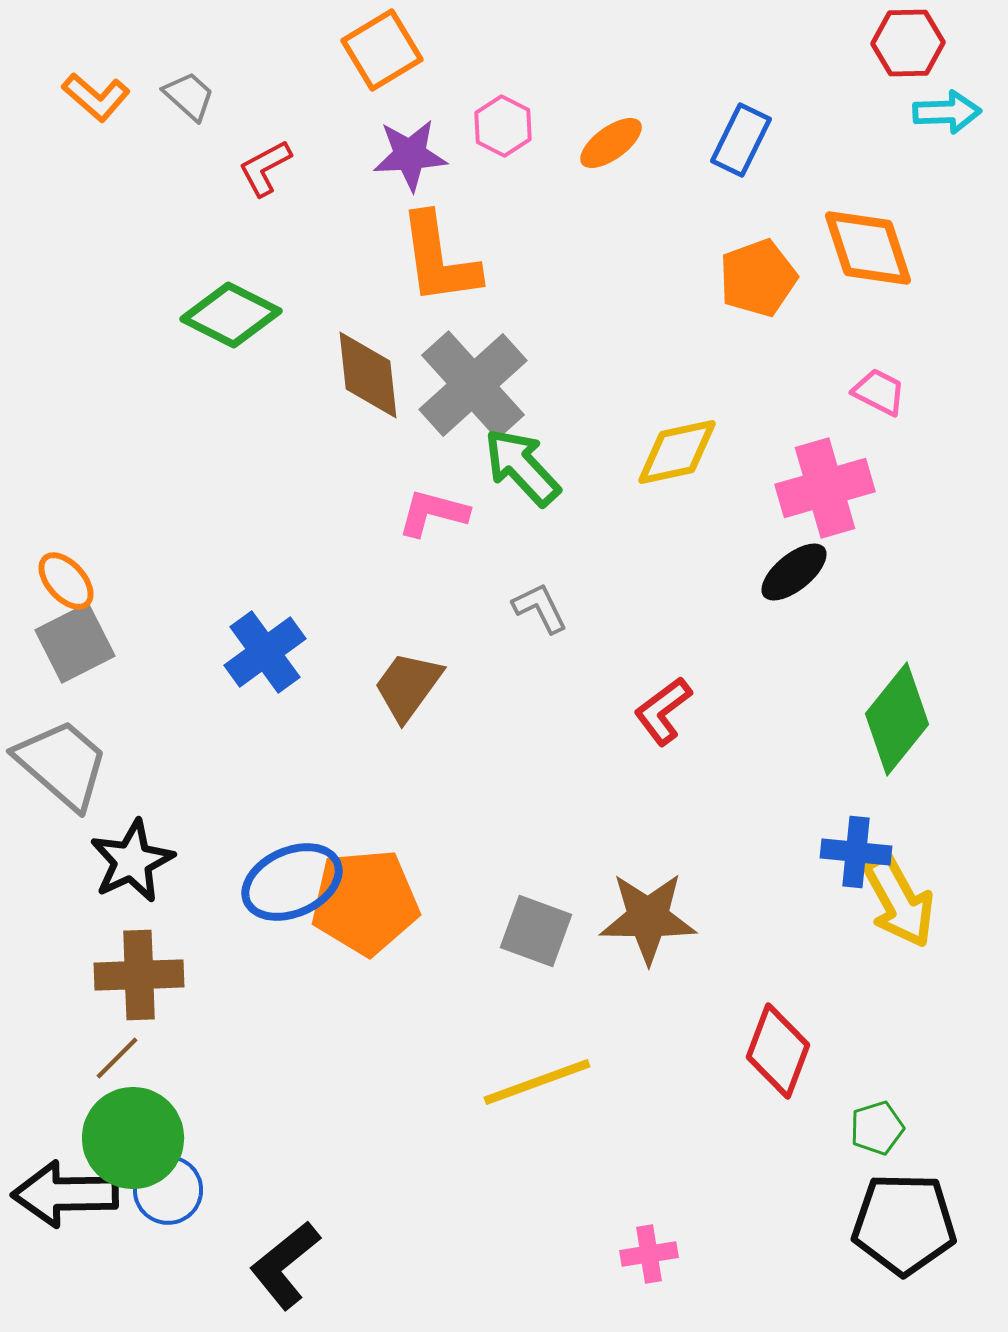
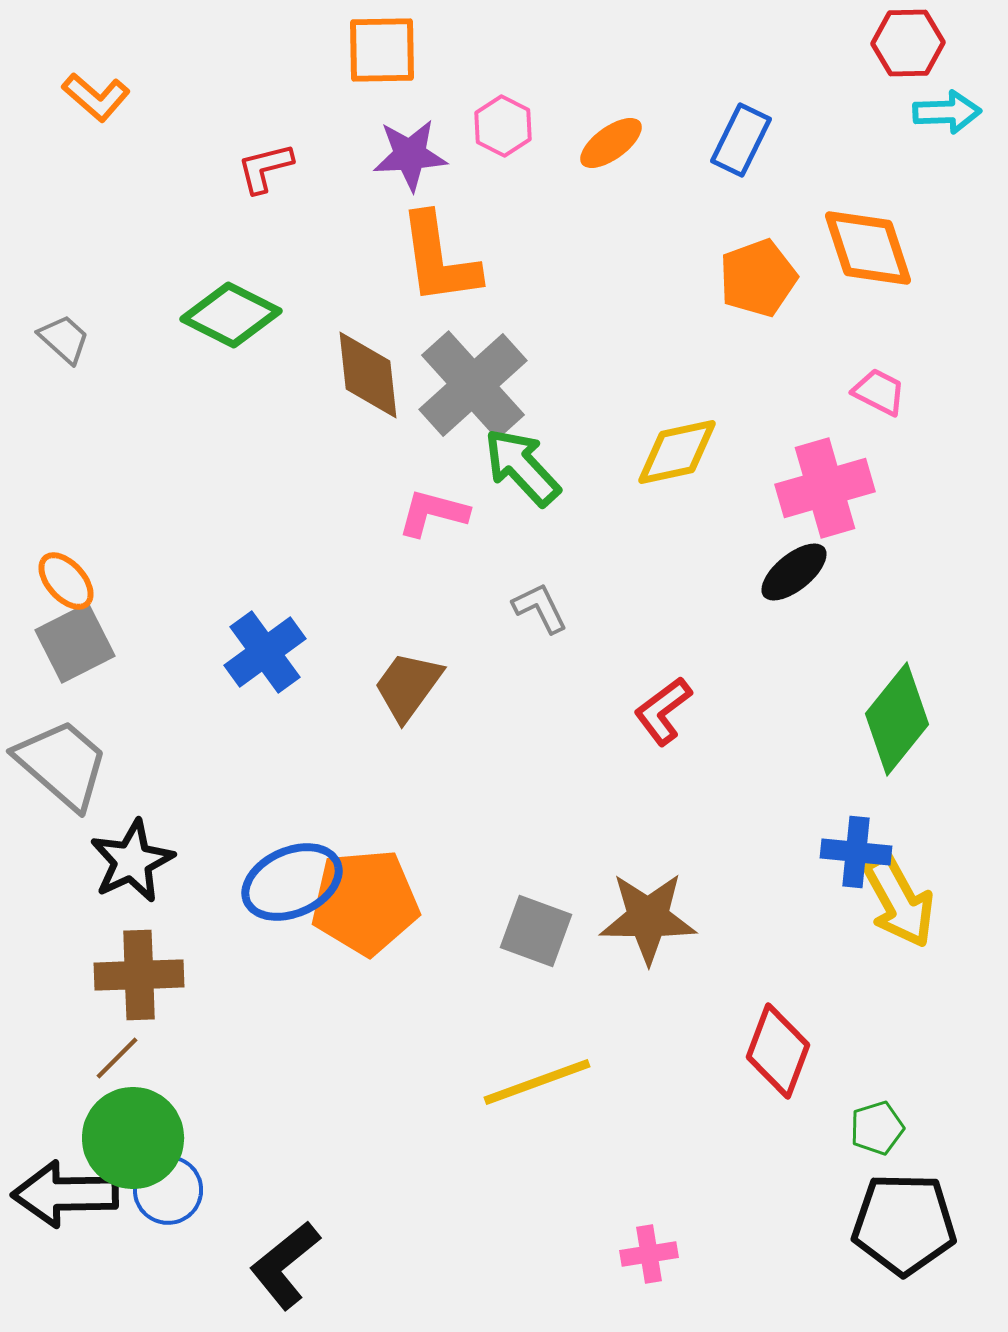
orange square at (382, 50): rotated 30 degrees clockwise
gray trapezoid at (189, 96): moved 125 px left, 243 px down
red L-shape at (265, 168): rotated 14 degrees clockwise
